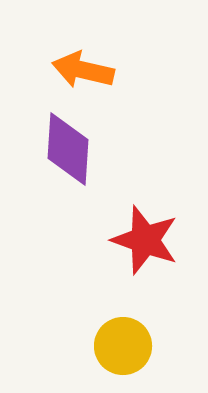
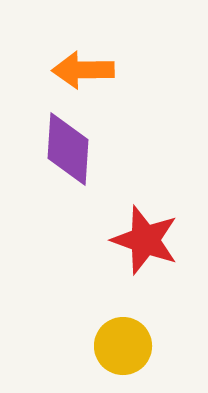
orange arrow: rotated 14 degrees counterclockwise
